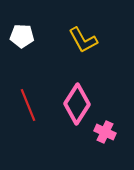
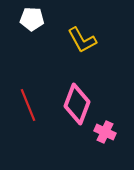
white pentagon: moved 10 px right, 17 px up
yellow L-shape: moved 1 px left
pink diamond: rotated 12 degrees counterclockwise
